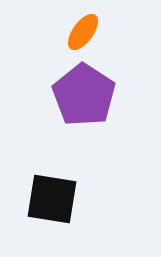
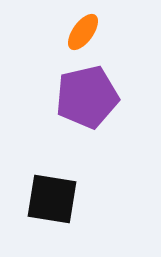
purple pentagon: moved 3 px right, 2 px down; rotated 26 degrees clockwise
